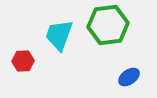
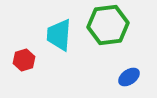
cyan trapezoid: rotated 16 degrees counterclockwise
red hexagon: moved 1 px right, 1 px up; rotated 15 degrees counterclockwise
